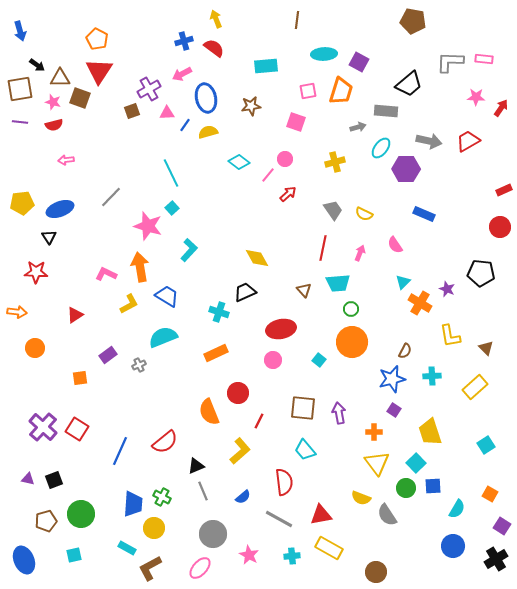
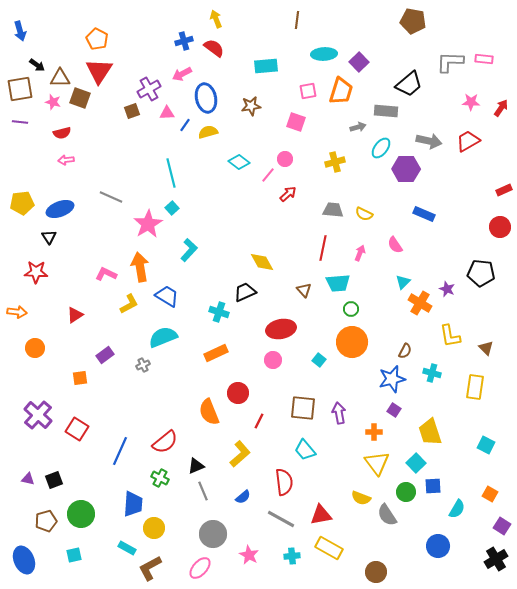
purple square at (359, 62): rotated 18 degrees clockwise
pink star at (476, 97): moved 5 px left, 5 px down
red semicircle at (54, 125): moved 8 px right, 8 px down
cyan line at (171, 173): rotated 12 degrees clockwise
gray line at (111, 197): rotated 70 degrees clockwise
gray trapezoid at (333, 210): rotated 50 degrees counterclockwise
pink star at (148, 226): moved 2 px up; rotated 24 degrees clockwise
yellow diamond at (257, 258): moved 5 px right, 4 px down
purple rectangle at (108, 355): moved 3 px left
gray cross at (139, 365): moved 4 px right
cyan cross at (432, 376): moved 3 px up; rotated 18 degrees clockwise
yellow rectangle at (475, 387): rotated 40 degrees counterclockwise
purple cross at (43, 427): moved 5 px left, 12 px up
cyan square at (486, 445): rotated 30 degrees counterclockwise
yellow L-shape at (240, 451): moved 3 px down
green circle at (406, 488): moved 4 px down
green cross at (162, 497): moved 2 px left, 19 px up
gray line at (279, 519): moved 2 px right
blue circle at (453, 546): moved 15 px left
